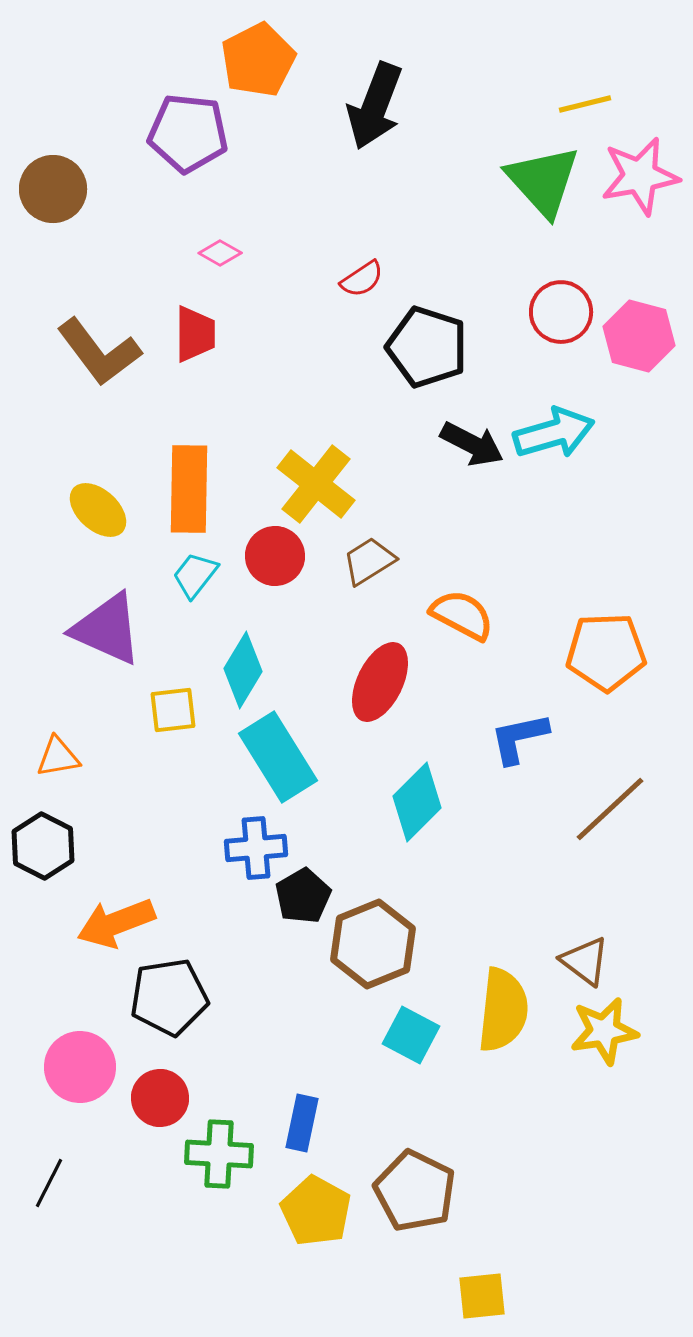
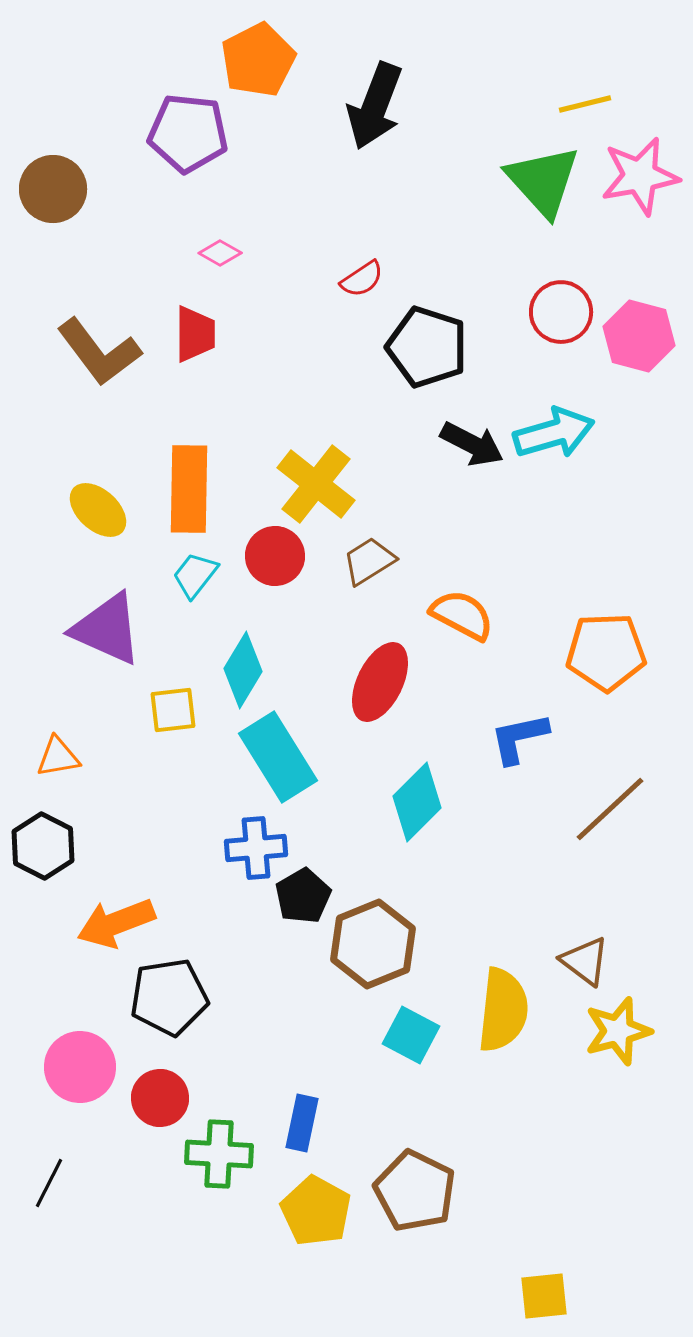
yellow star at (604, 1031): moved 14 px right; rotated 6 degrees counterclockwise
yellow square at (482, 1296): moved 62 px right
